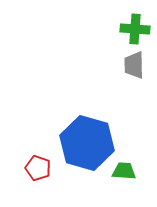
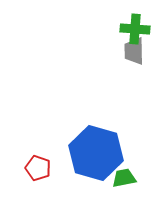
gray trapezoid: moved 14 px up
blue hexagon: moved 9 px right, 10 px down
green trapezoid: moved 7 px down; rotated 15 degrees counterclockwise
